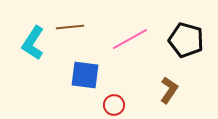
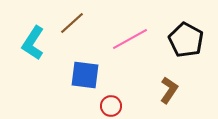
brown line: moved 2 px right, 4 px up; rotated 36 degrees counterclockwise
black pentagon: rotated 12 degrees clockwise
red circle: moved 3 px left, 1 px down
